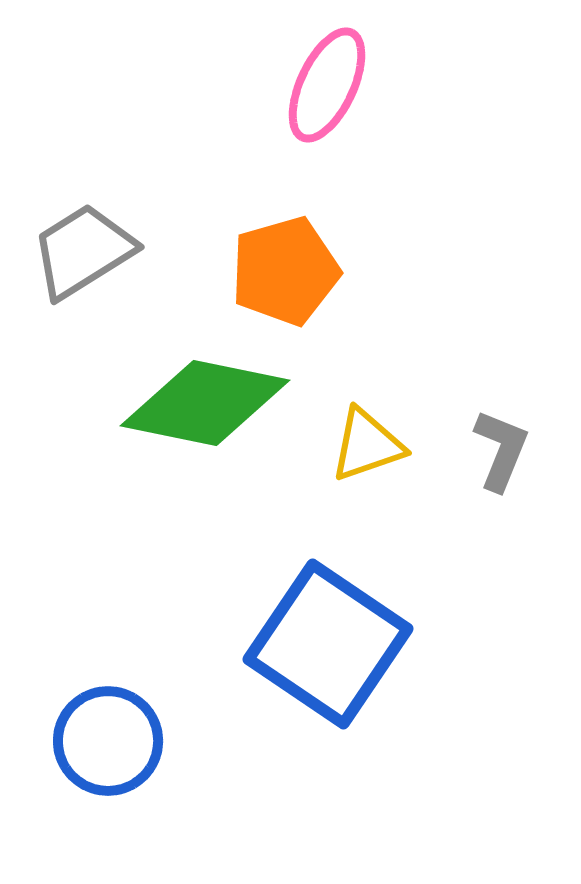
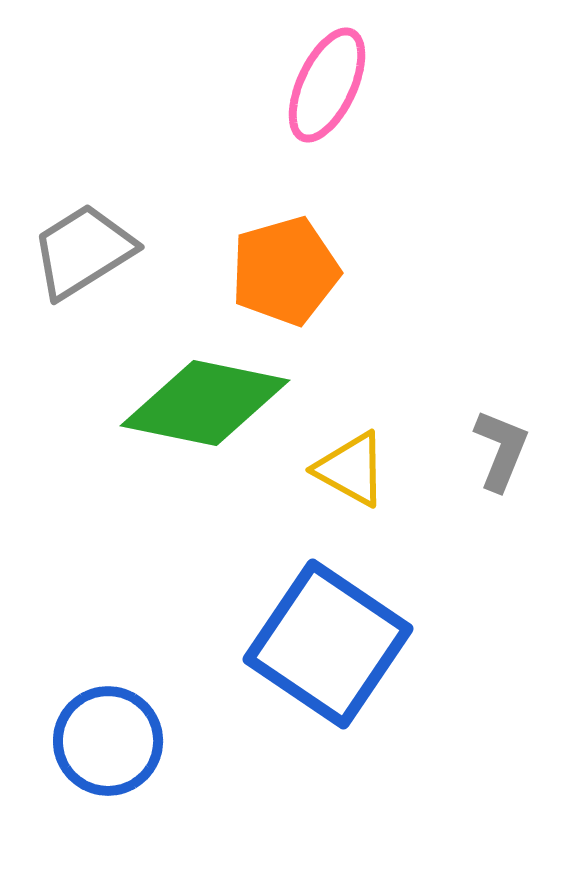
yellow triangle: moved 16 px left, 24 px down; rotated 48 degrees clockwise
